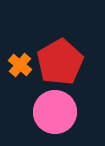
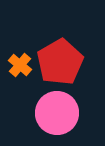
pink circle: moved 2 px right, 1 px down
